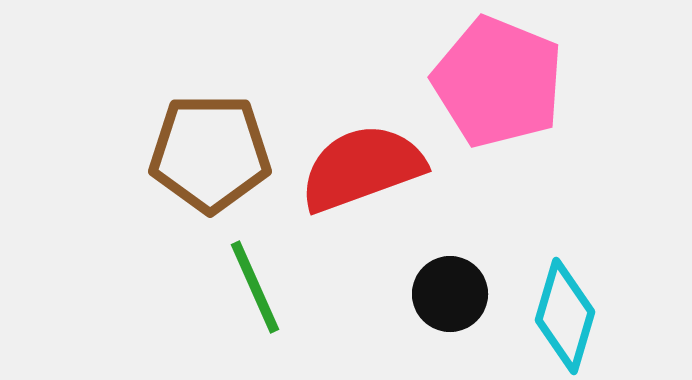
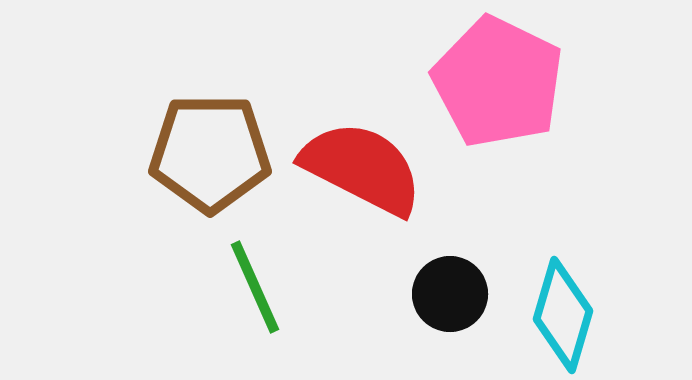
pink pentagon: rotated 4 degrees clockwise
red semicircle: rotated 47 degrees clockwise
cyan diamond: moved 2 px left, 1 px up
